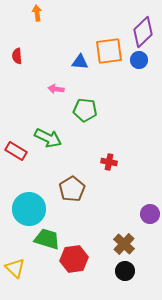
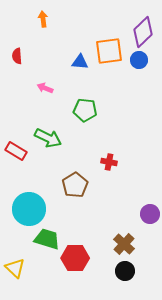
orange arrow: moved 6 px right, 6 px down
pink arrow: moved 11 px left, 1 px up; rotated 14 degrees clockwise
brown pentagon: moved 3 px right, 4 px up
red hexagon: moved 1 px right, 1 px up; rotated 8 degrees clockwise
